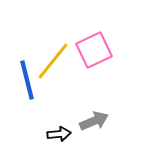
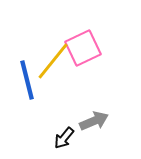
pink square: moved 11 px left, 2 px up
black arrow: moved 5 px right, 4 px down; rotated 135 degrees clockwise
